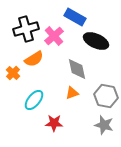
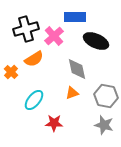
blue rectangle: rotated 30 degrees counterclockwise
orange cross: moved 2 px left, 1 px up
